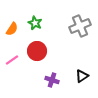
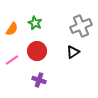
gray cross: moved 1 px right
black triangle: moved 9 px left, 24 px up
purple cross: moved 13 px left
